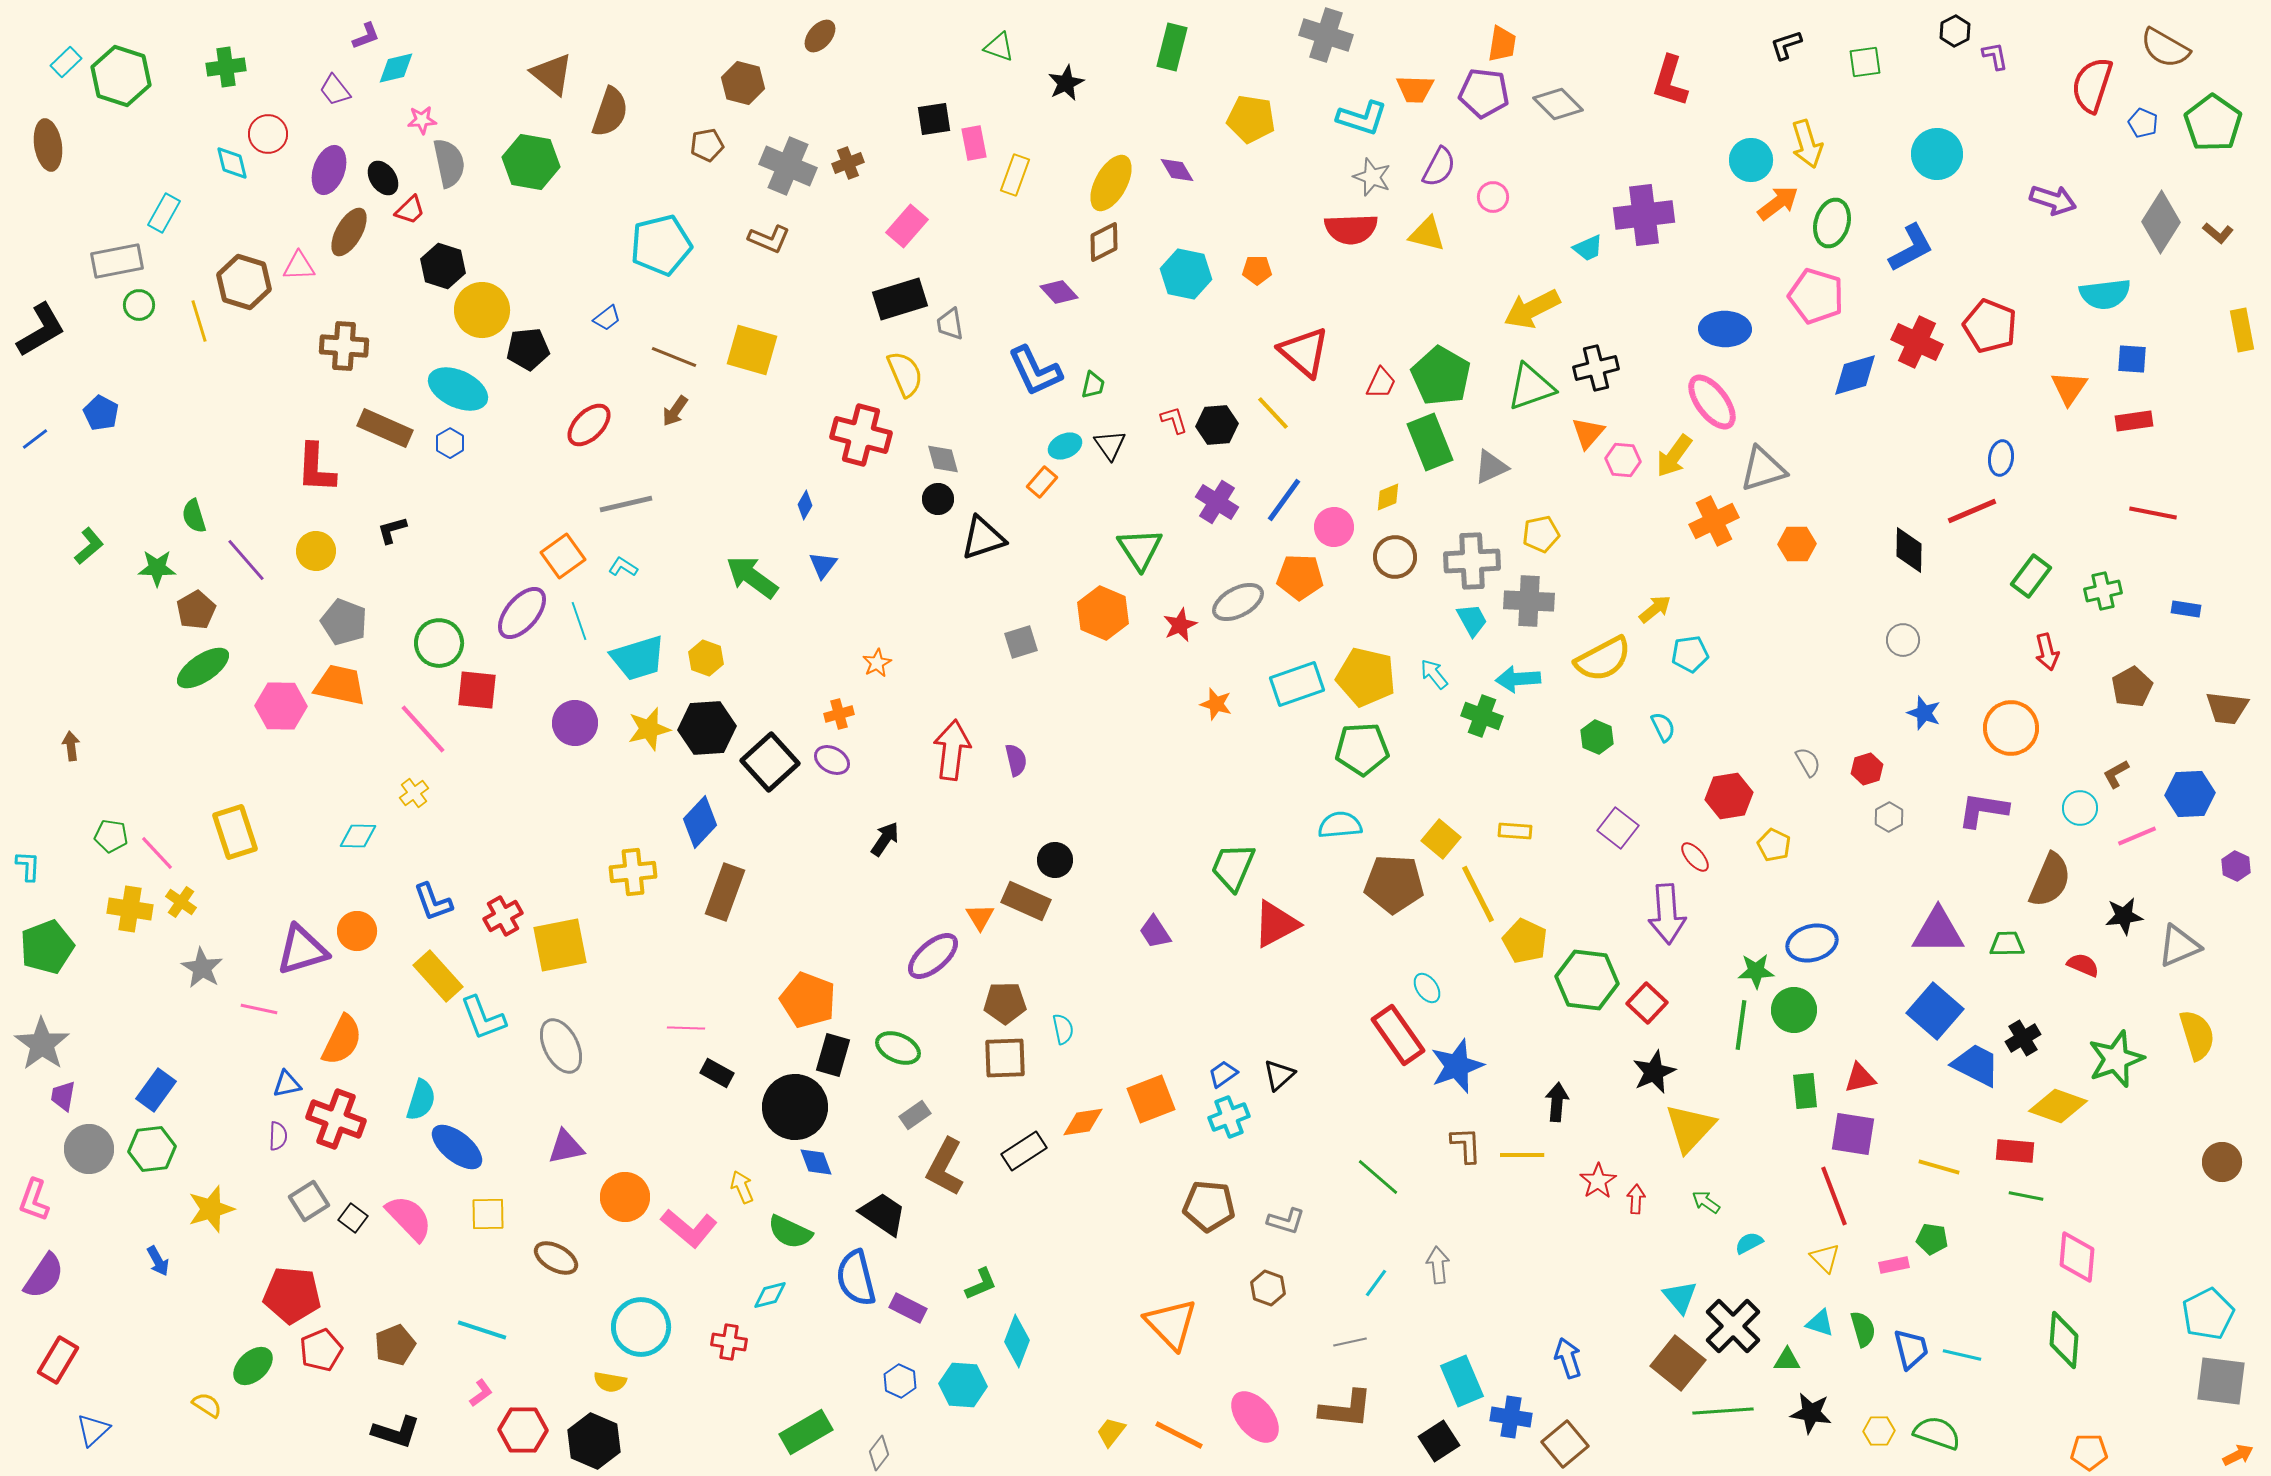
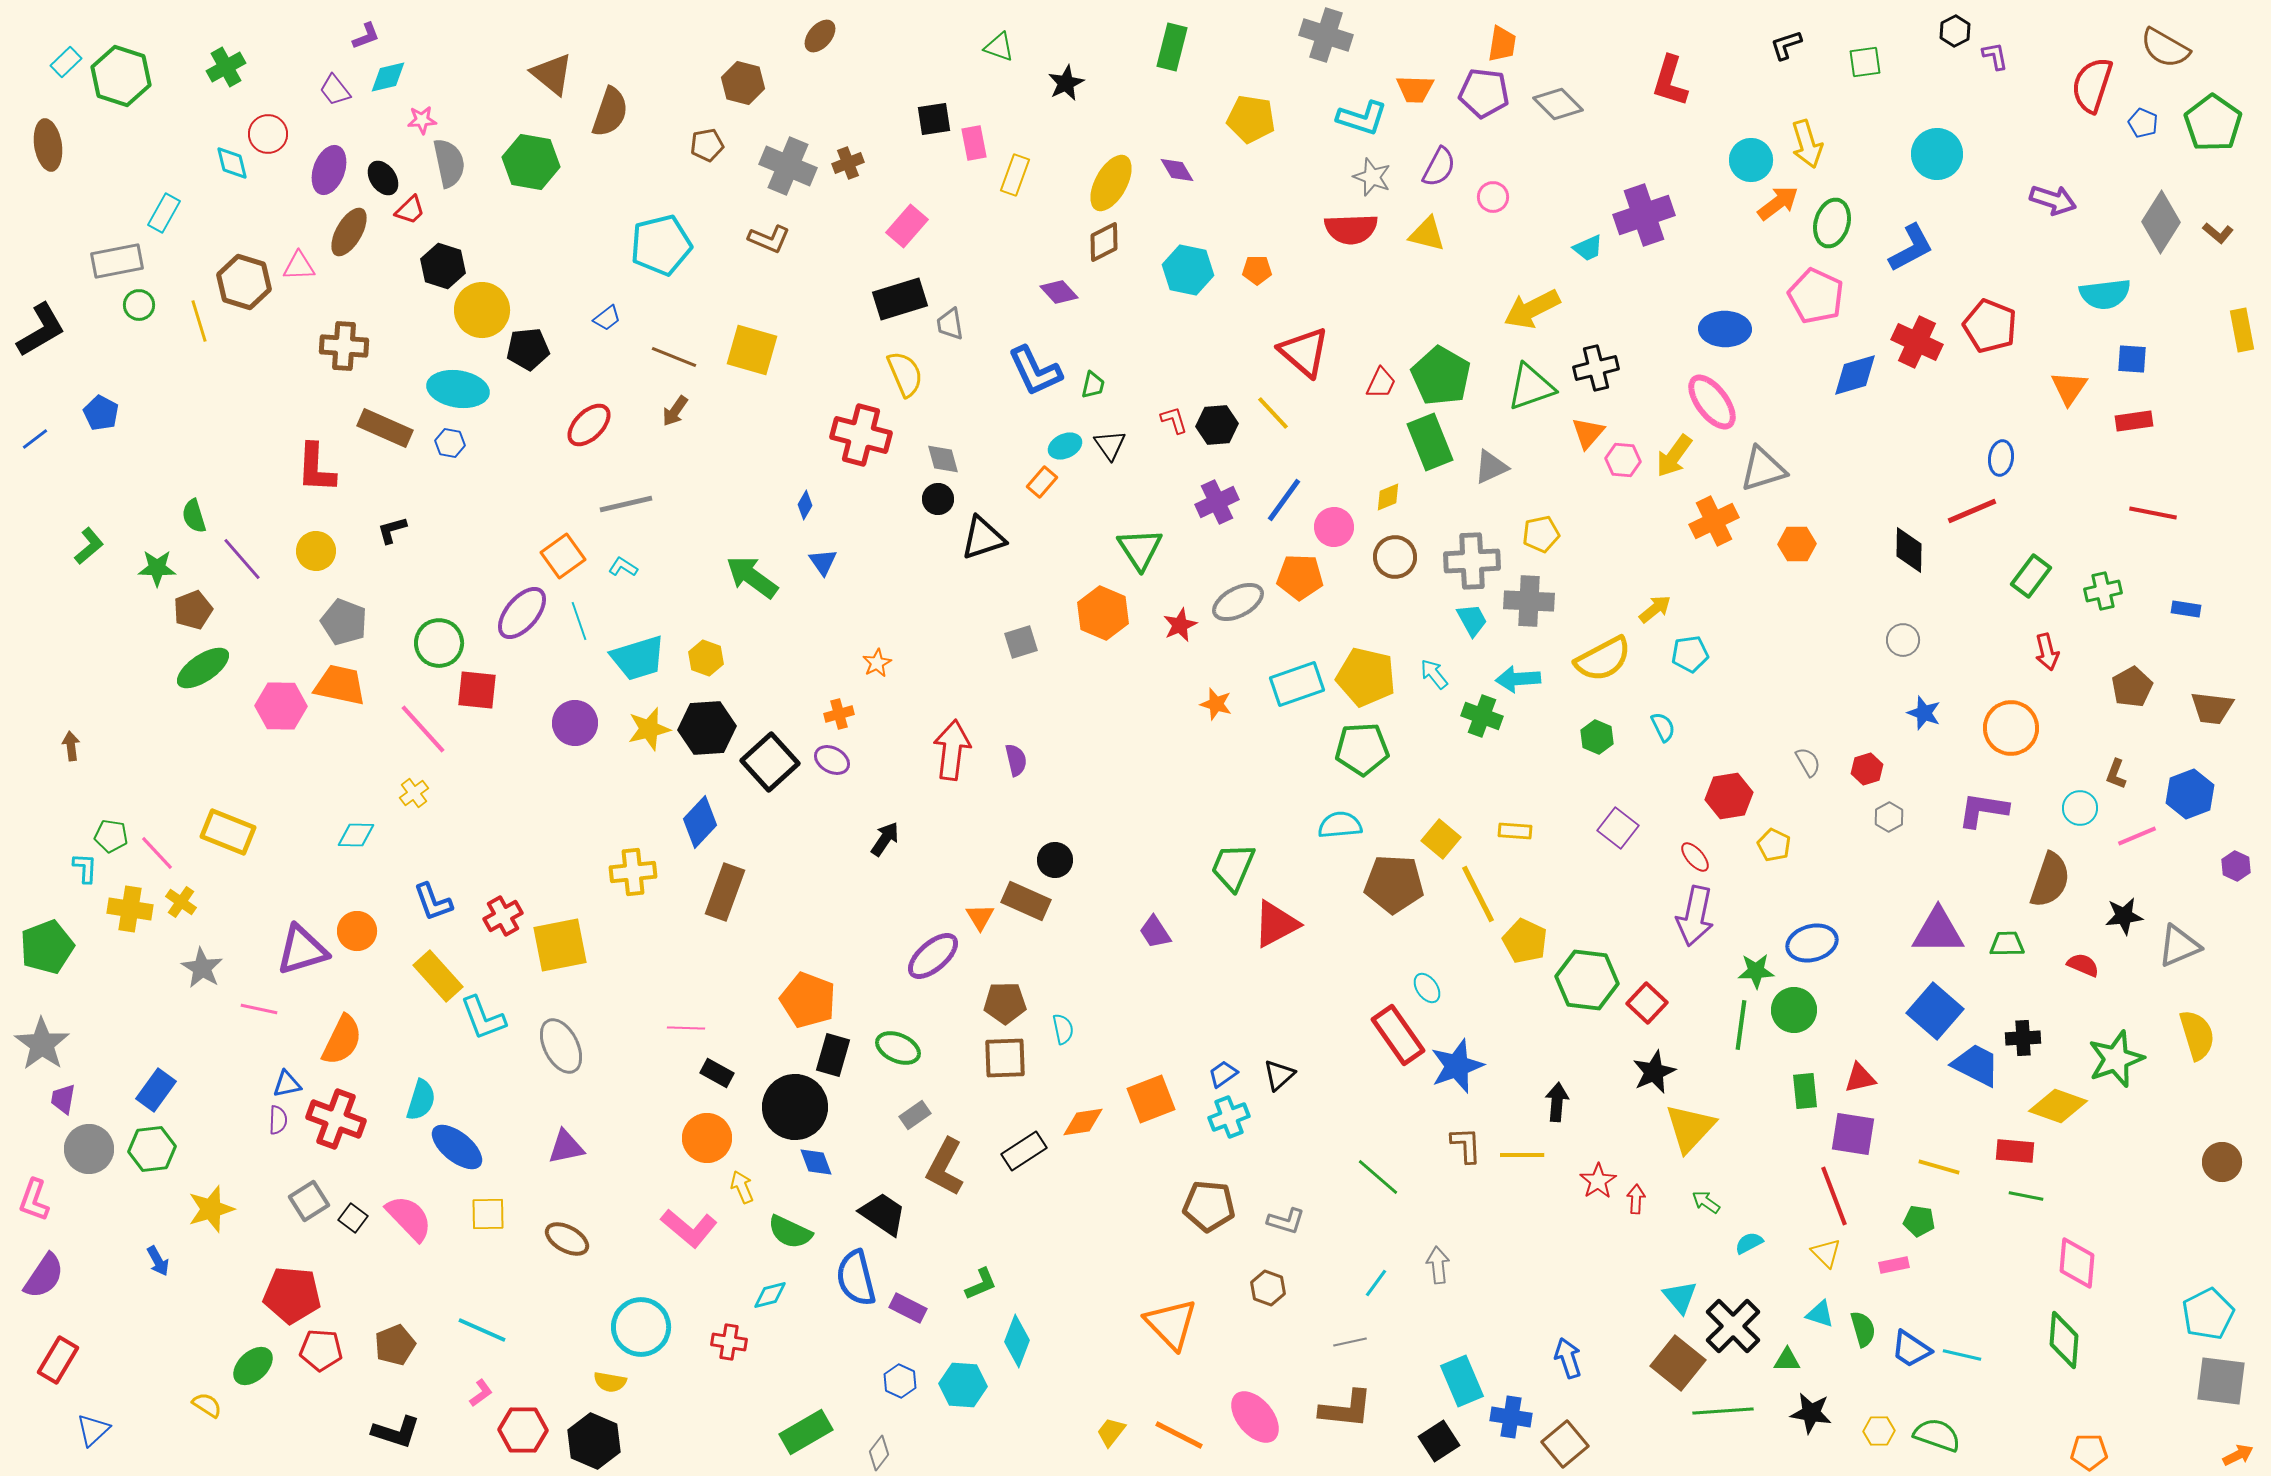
green cross at (226, 67): rotated 21 degrees counterclockwise
cyan diamond at (396, 68): moved 8 px left, 9 px down
purple cross at (1644, 215): rotated 12 degrees counterclockwise
cyan hexagon at (1186, 274): moved 2 px right, 4 px up
pink pentagon at (1816, 296): rotated 8 degrees clockwise
cyan ellipse at (458, 389): rotated 16 degrees counterclockwise
blue hexagon at (450, 443): rotated 20 degrees counterclockwise
purple cross at (1217, 502): rotated 33 degrees clockwise
purple line at (246, 560): moved 4 px left, 1 px up
blue triangle at (823, 565): moved 3 px up; rotated 12 degrees counterclockwise
brown pentagon at (196, 610): moved 3 px left; rotated 9 degrees clockwise
brown trapezoid at (2227, 708): moved 15 px left
brown L-shape at (2116, 774): rotated 40 degrees counterclockwise
blue hexagon at (2190, 794): rotated 18 degrees counterclockwise
yellow rectangle at (235, 832): moved 7 px left; rotated 50 degrees counterclockwise
cyan diamond at (358, 836): moved 2 px left, 1 px up
cyan L-shape at (28, 866): moved 57 px right, 2 px down
brown semicircle at (2050, 880): rotated 4 degrees counterclockwise
purple arrow at (1667, 914): moved 28 px right, 2 px down; rotated 16 degrees clockwise
black cross at (2023, 1038): rotated 28 degrees clockwise
purple trapezoid at (63, 1096): moved 3 px down
purple semicircle at (278, 1136): moved 16 px up
orange circle at (625, 1197): moved 82 px right, 59 px up
green pentagon at (1932, 1239): moved 13 px left, 18 px up
pink diamond at (2077, 1257): moved 6 px down
brown ellipse at (556, 1258): moved 11 px right, 19 px up
yellow triangle at (1825, 1258): moved 1 px right, 5 px up
cyan triangle at (1820, 1323): moved 9 px up
cyan line at (482, 1330): rotated 6 degrees clockwise
blue trapezoid at (1911, 1349): rotated 138 degrees clockwise
red pentagon at (321, 1350): rotated 27 degrees clockwise
green semicircle at (1937, 1433): moved 2 px down
